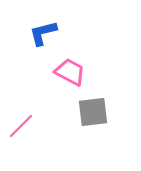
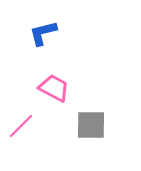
pink trapezoid: moved 16 px left, 16 px down
gray square: moved 2 px left, 13 px down; rotated 8 degrees clockwise
